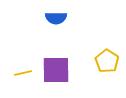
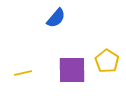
blue semicircle: rotated 50 degrees counterclockwise
purple square: moved 16 px right
